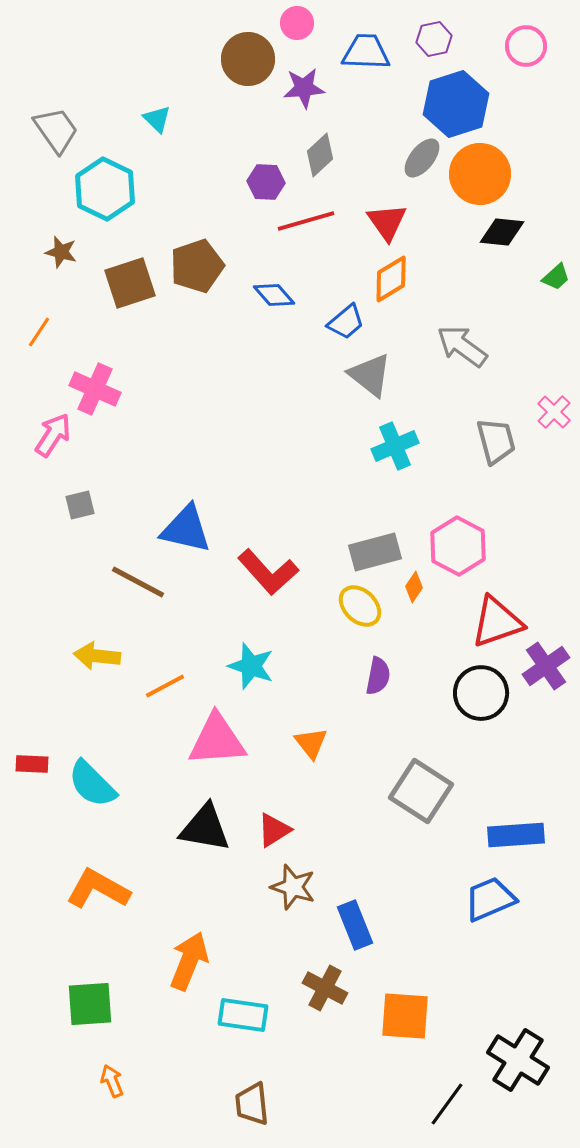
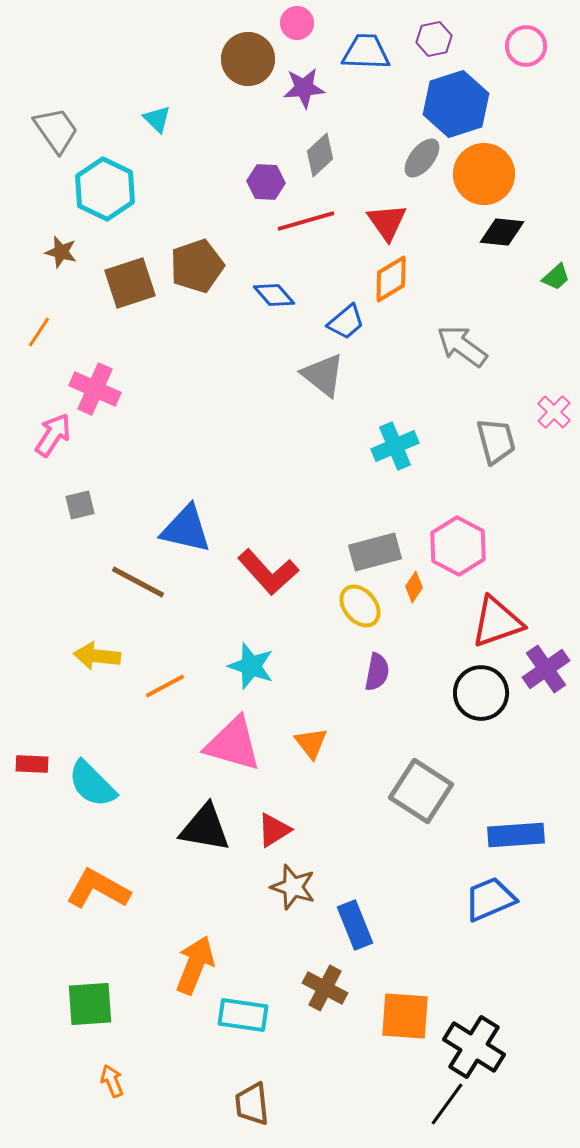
orange circle at (480, 174): moved 4 px right
gray triangle at (370, 375): moved 47 px left
yellow ellipse at (360, 606): rotated 6 degrees clockwise
purple cross at (546, 666): moved 3 px down
purple semicircle at (378, 676): moved 1 px left, 4 px up
pink triangle at (217, 740): moved 16 px right, 4 px down; rotated 20 degrees clockwise
orange arrow at (189, 961): moved 6 px right, 4 px down
black cross at (518, 1060): moved 44 px left, 13 px up
